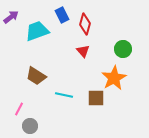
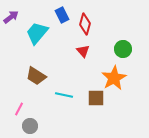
cyan trapezoid: moved 2 px down; rotated 30 degrees counterclockwise
